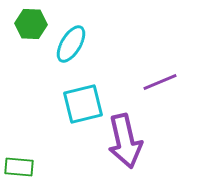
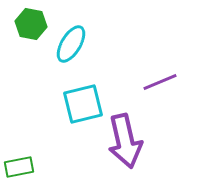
green hexagon: rotated 8 degrees clockwise
green rectangle: rotated 16 degrees counterclockwise
